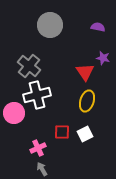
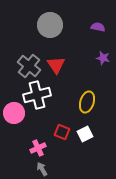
red triangle: moved 29 px left, 7 px up
yellow ellipse: moved 1 px down
red square: rotated 21 degrees clockwise
